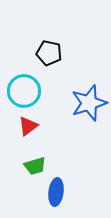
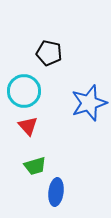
red triangle: rotated 35 degrees counterclockwise
